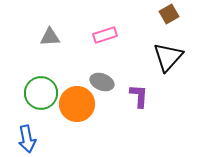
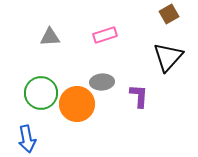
gray ellipse: rotated 25 degrees counterclockwise
